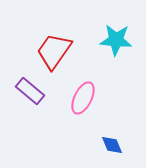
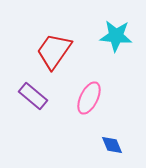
cyan star: moved 4 px up
purple rectangle: moved 3 px right, 5 px down
pink ellipse: moved 6 px right
